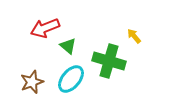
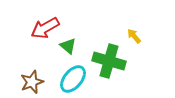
red arrow: rotated 8 degrees counterclockwise
cyan ellipse: moved 2 px right
